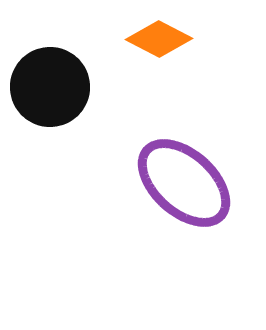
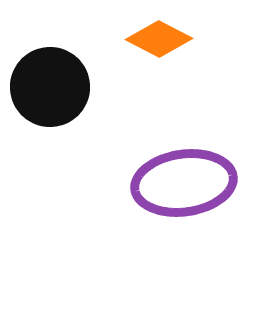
purple ellipse: rotated 50 degrees counterclockwise
